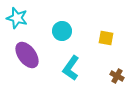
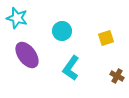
yellow square: rotated 28 degrees counterclockwise
